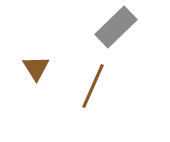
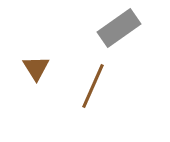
gray rectangle: moved 3 px right, 1 px down; rotated 9 degrees clockwise
